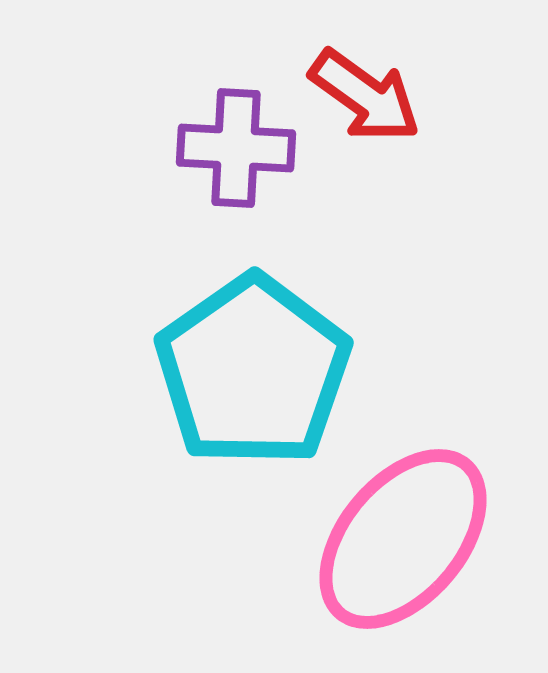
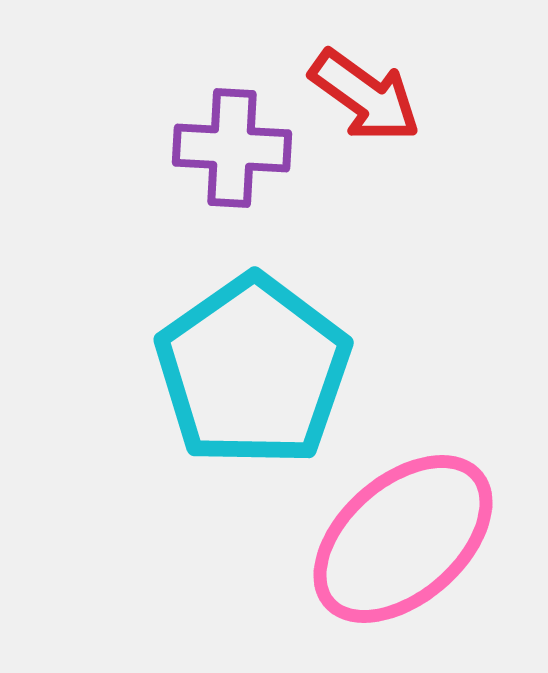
purple cross: moved 4 px left
pink ellipse: rotated 9 degrees clockwise
